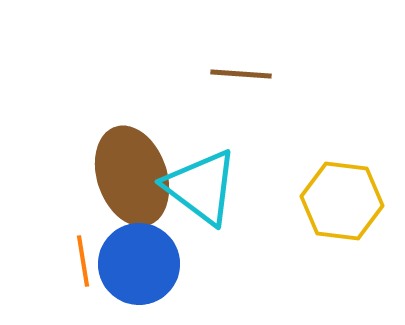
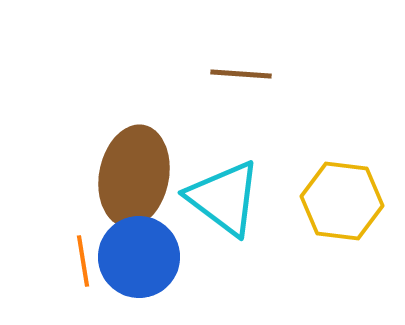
brown ellipse: moved 2 px right; rotated 30 degrees clockwise
cyan triangle: moved 23 px right, 11 px down
blue circle: moved 7 px up
